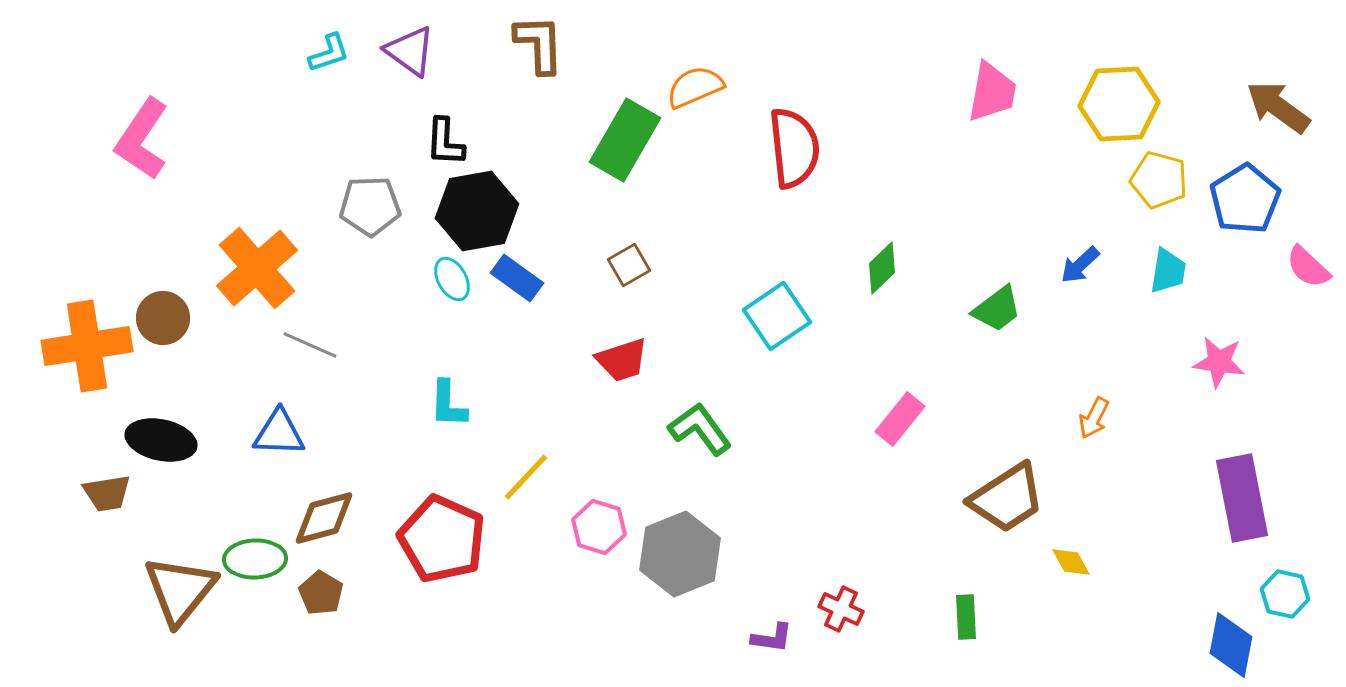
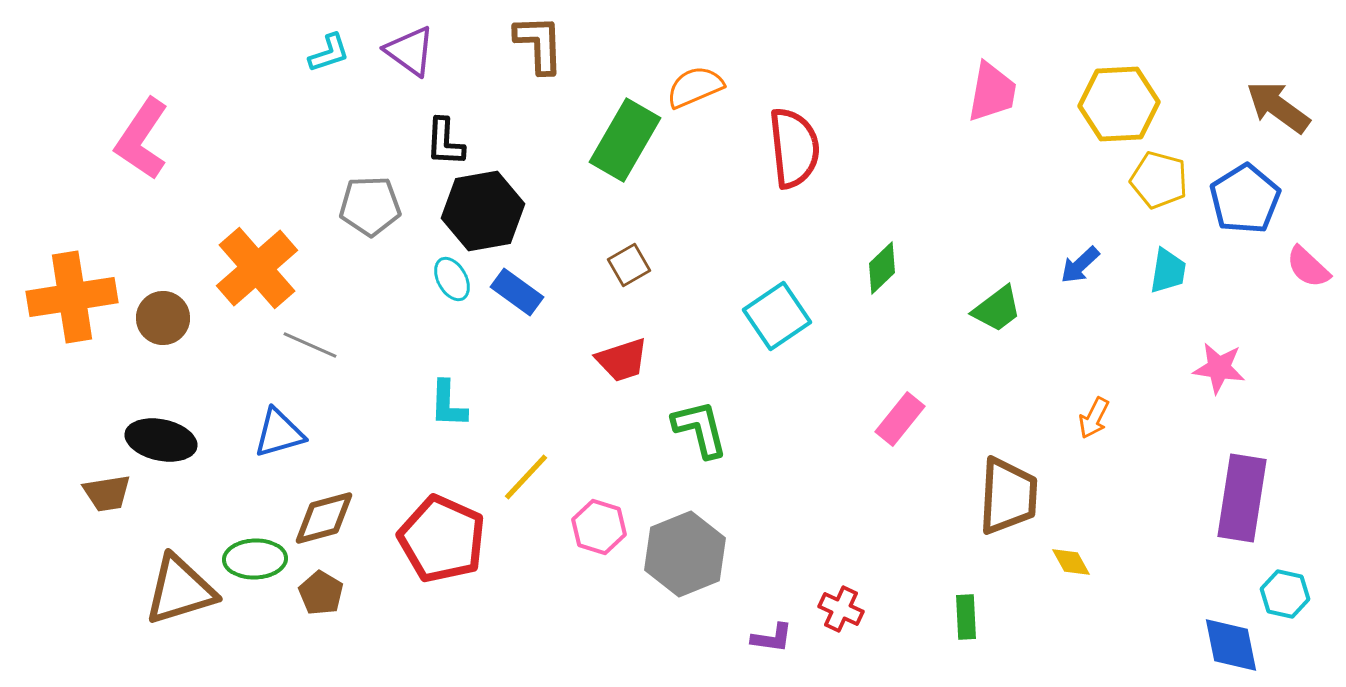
black hexagon at (477, 211): moved 6 px right
blue rectangle at (517, 278): moved 14 px down
orange cross at (87, 346): moved 15 px left, 49 px up
pink star at (1219, 362): moved 6 px down
green L-shape at (700, 429): rotated 22 degrees clockwise
blue triangle at (279, 433): rotated 18 degrees counterclockwise
brown trapezoid at (1007, 498): moved 1 px right, 2 px up; rotated 54 degrees counterclockwise
purple rectangle at (1242, 498): rotated 20 degrees clockwise
gray hexagon at (680, 554): moved 5 px right
brown triangle at (180, 590): rotated 34 degrees clockwise
blue diamond at (1231, 645): rotated 22 degrees counterclockwise
